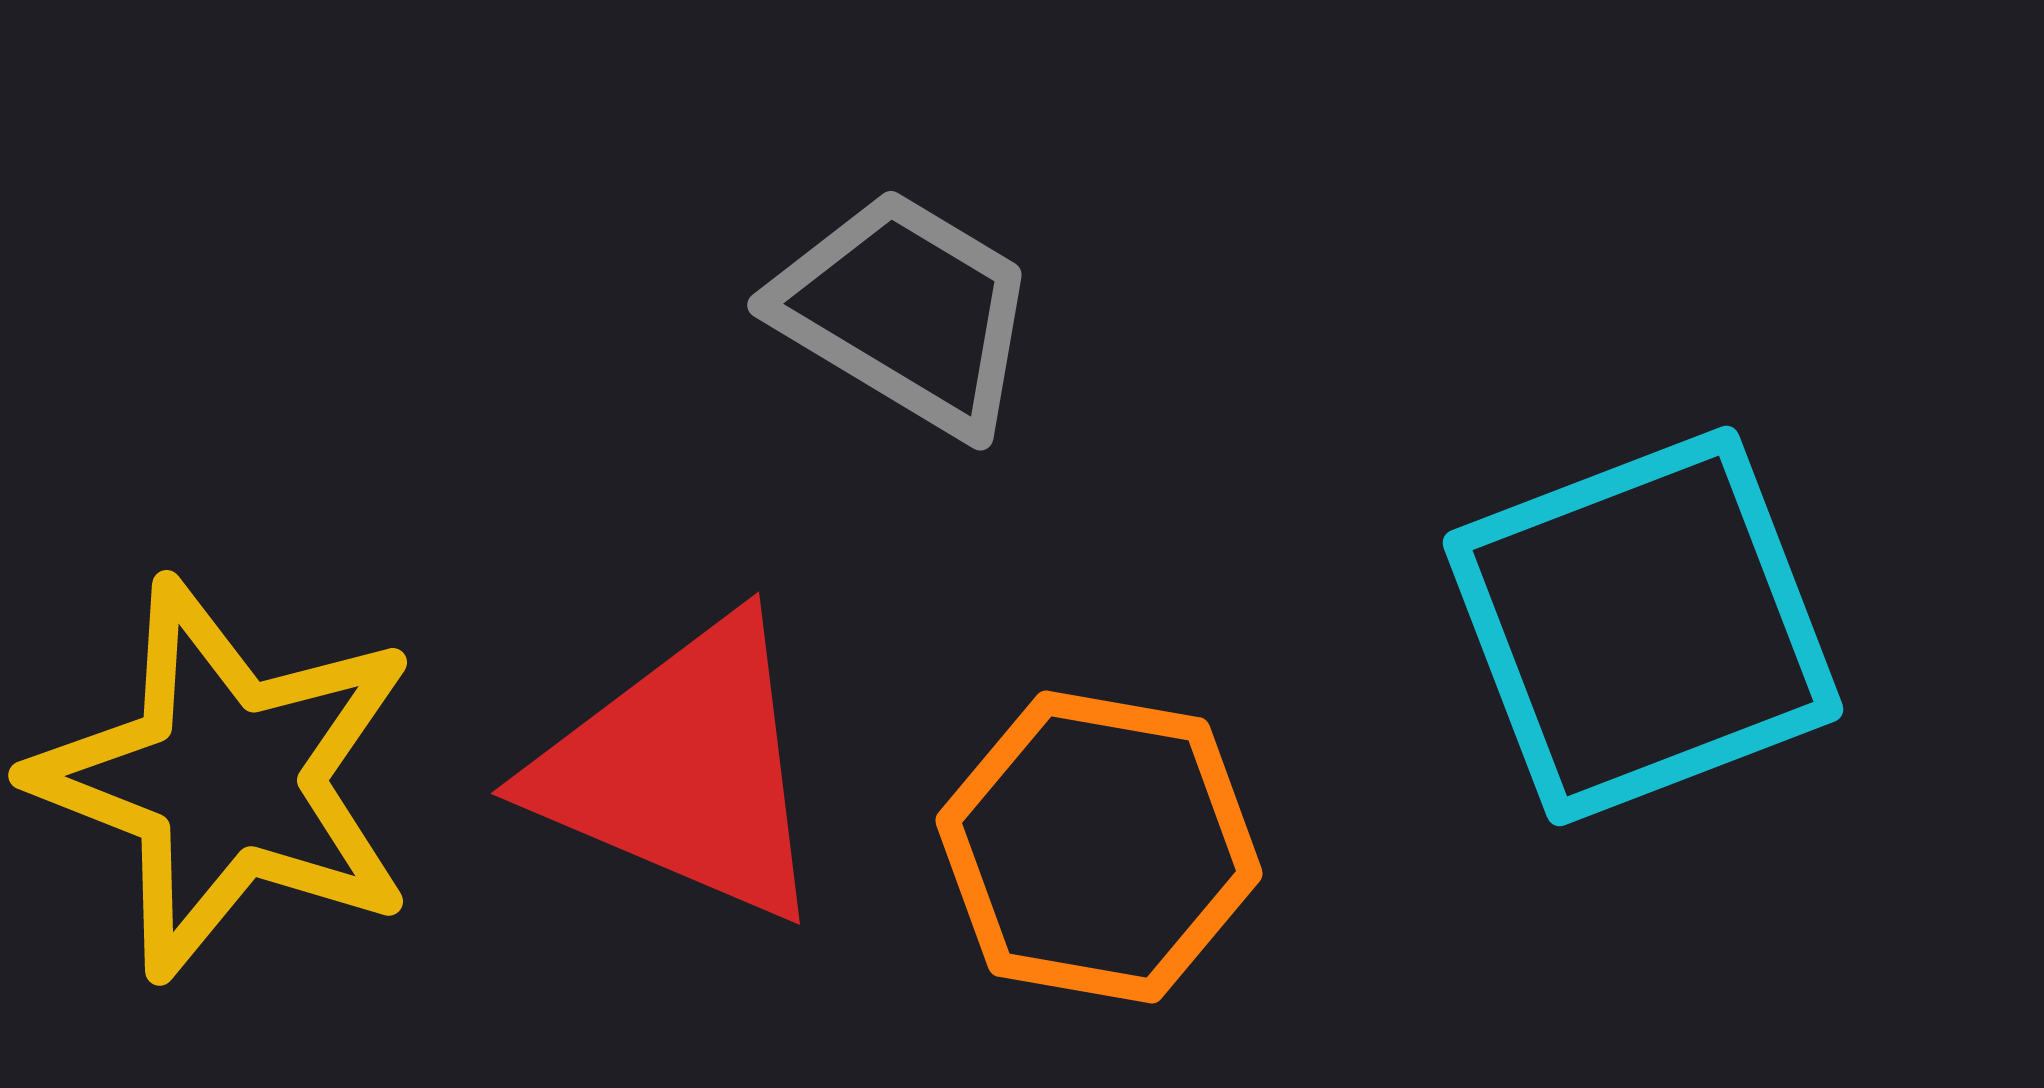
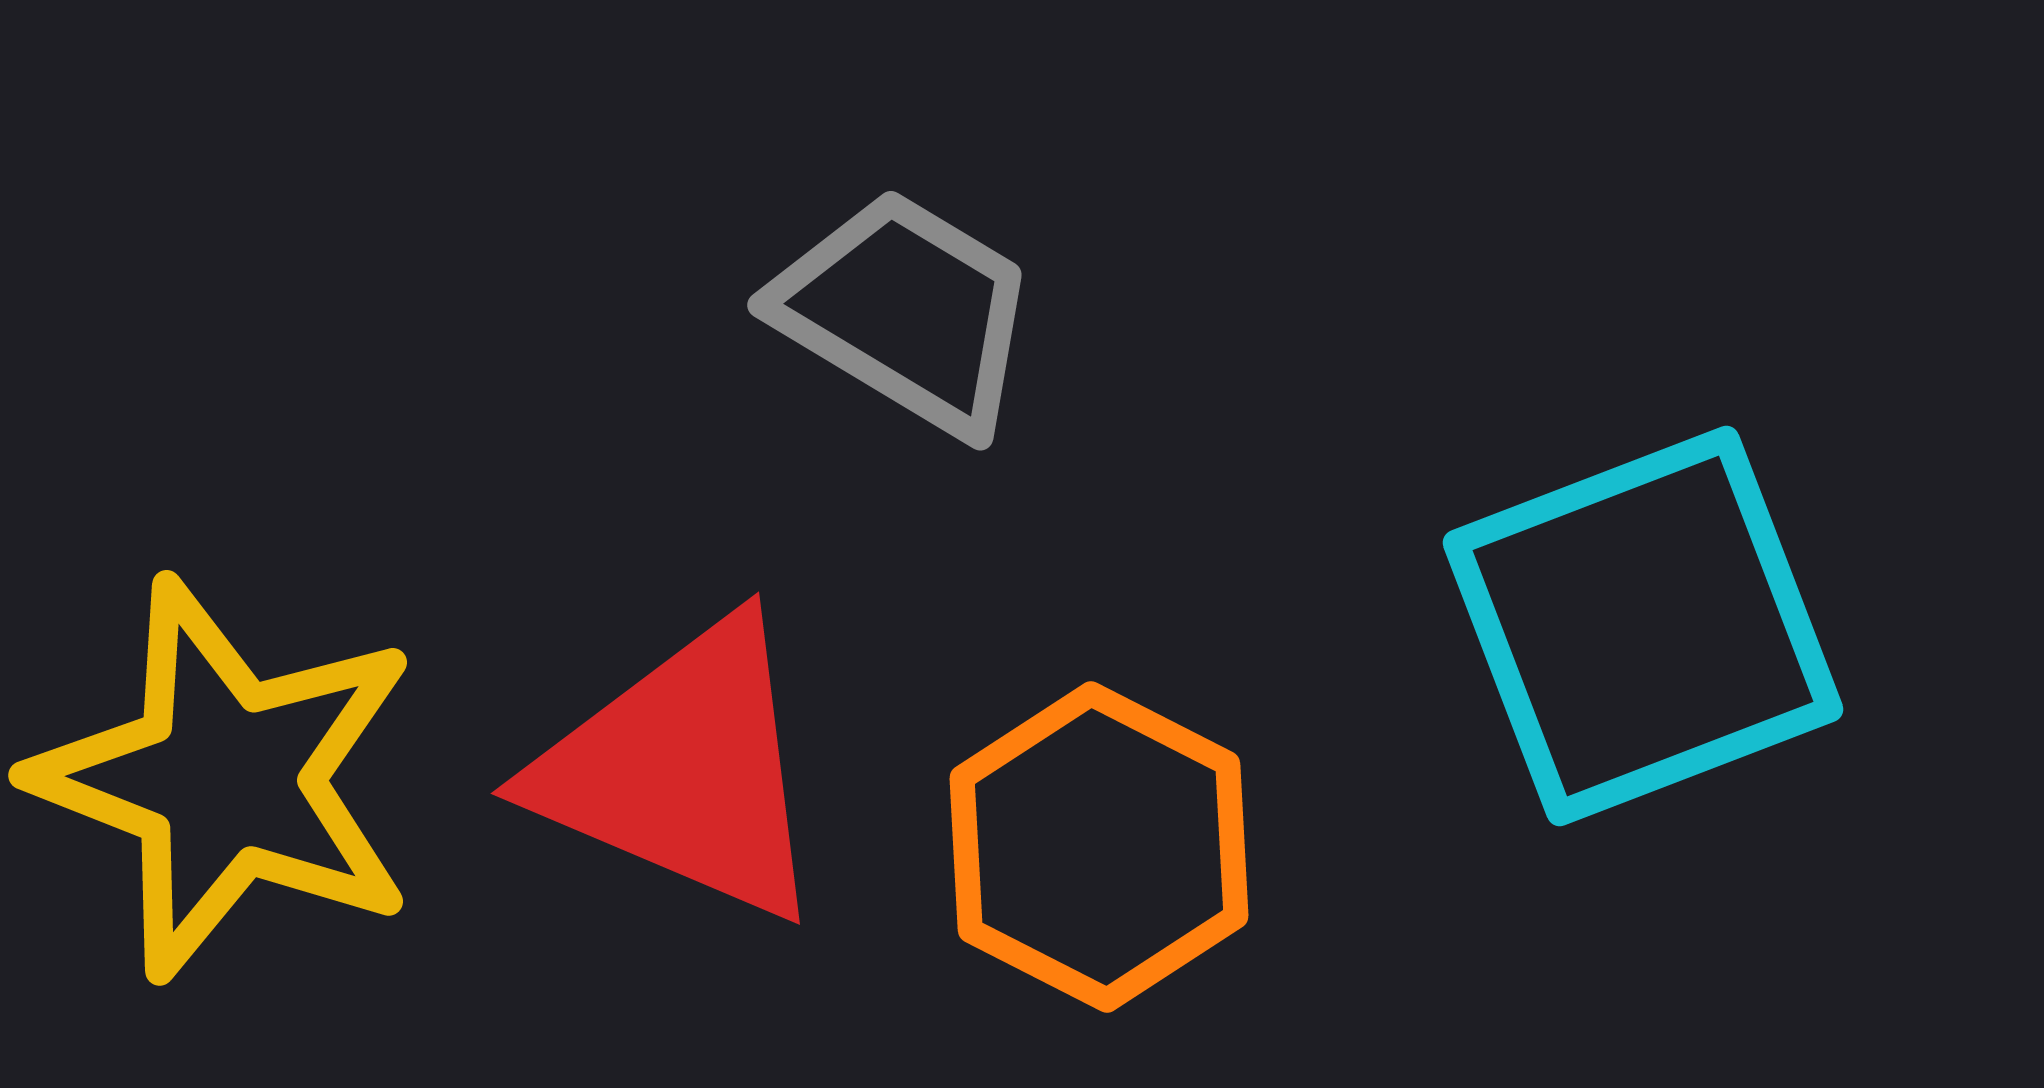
orange hexagon: rotated 17 degrees clockwise
